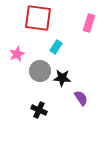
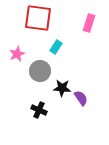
black star: moved 10 px down
